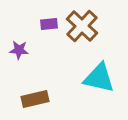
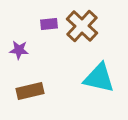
brown rectangle: moved 5 px left, 8 px up
